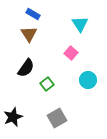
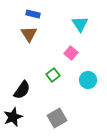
blue rectangle: rotated 16 degrees counterclockwise
black semicircle: moved 4 px left, 22 px down
green square: moved 6 px right, 9 px up
